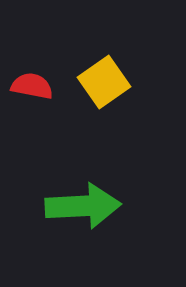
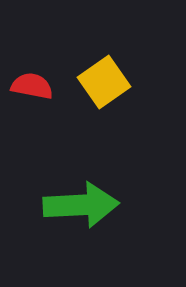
green arrow: moved 2 px left, 1 px up
